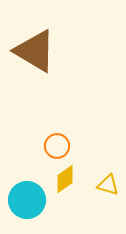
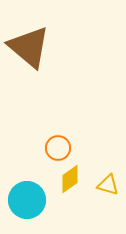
brown triangle: moved 6 px left, 4 px up; rotated 9 degrees clockwise
orange circle: moved 1 px right, 2 px down
yellow diamond: moved 5 px right
